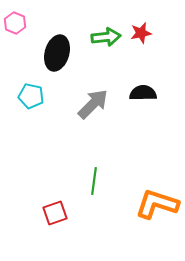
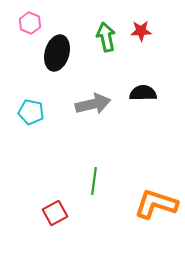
pink hexagon: moved 15 px right
red star: moved 2 px up; rotated 10 degrees clockwise
green arrow: rotated 96 degrees counterclockwise
cyan pentagon: moved 16 px down
gray arrow: rotated 32 degrees clockwise
orange L-shape: moved 1 px left
red square: rotated 10 degrees counterclockwise
